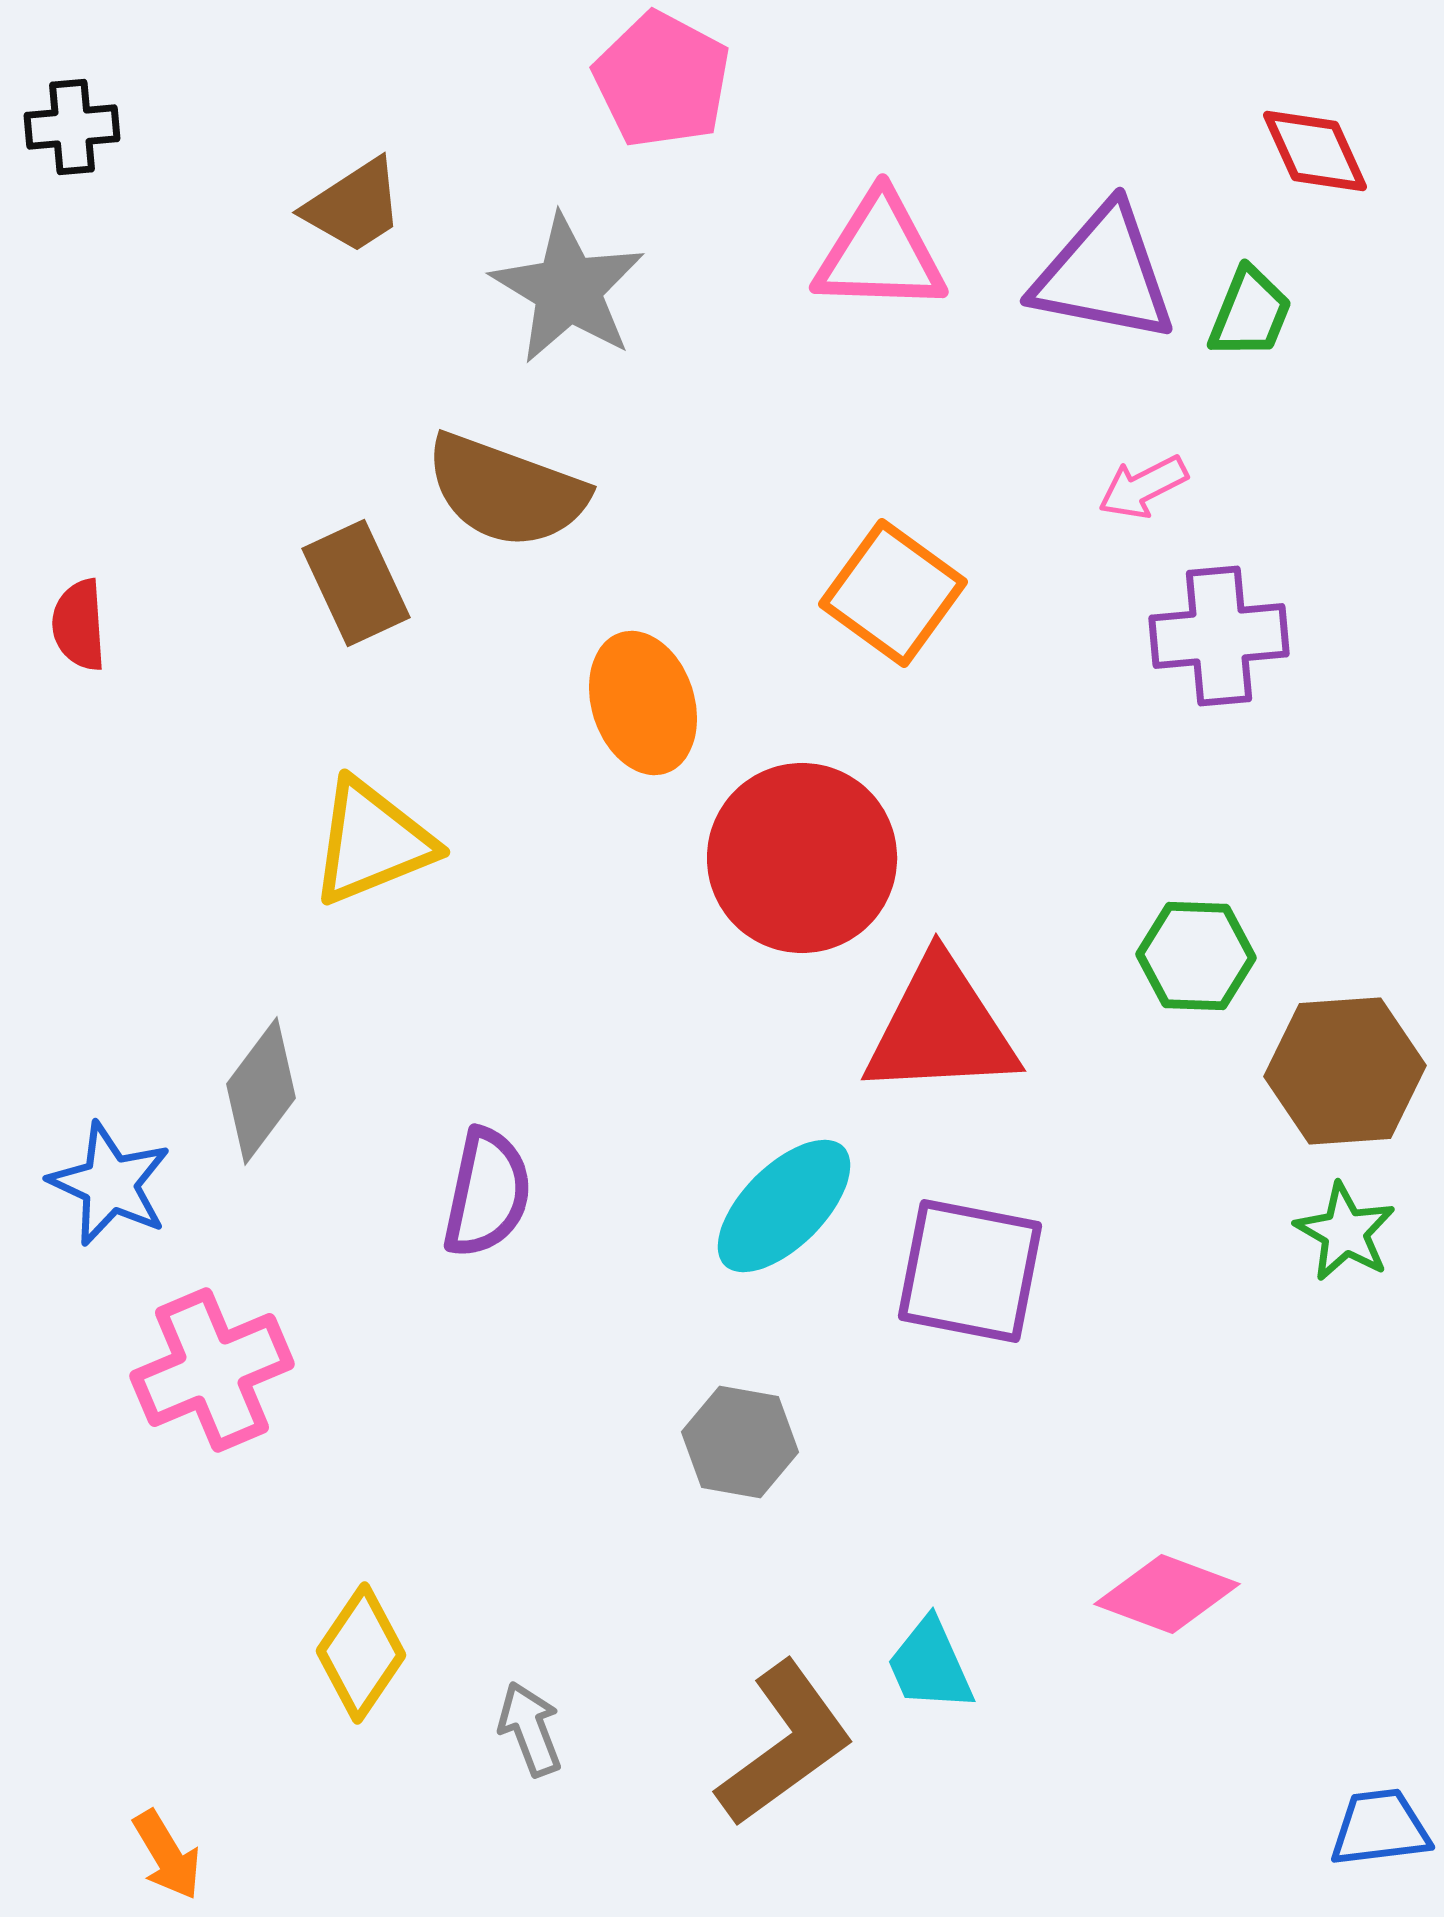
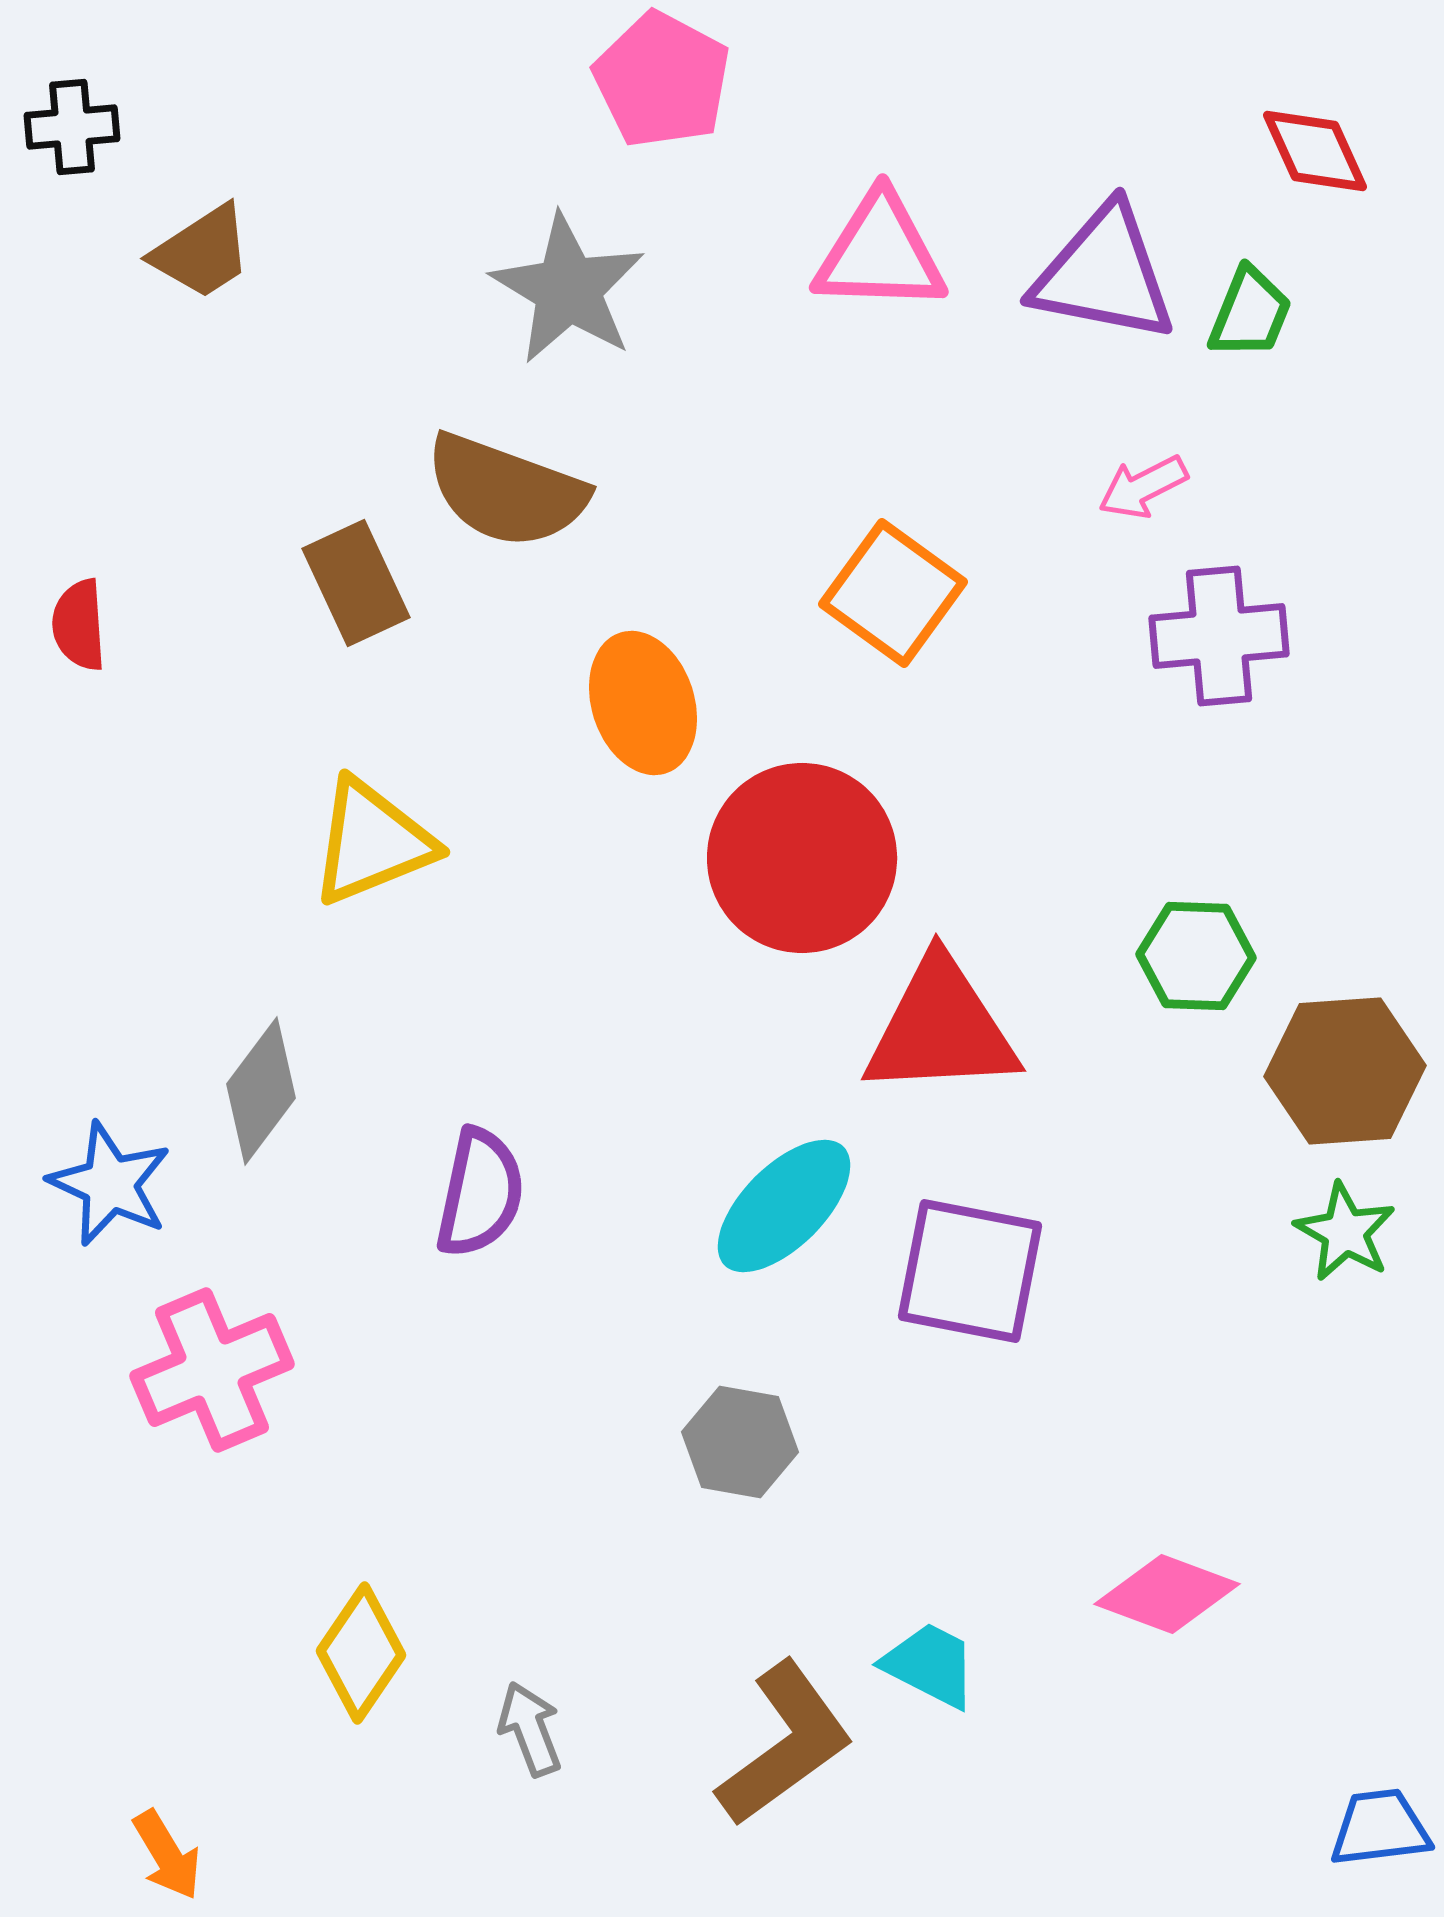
brown trapezoid: moved 152 px left, 46 px down
purple semicircle: moved 7 px left
cyan trapezoid: rotated 141 degrees clockwise
